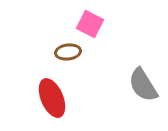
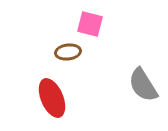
pink square: rotated 12 degrees counterclockwise
